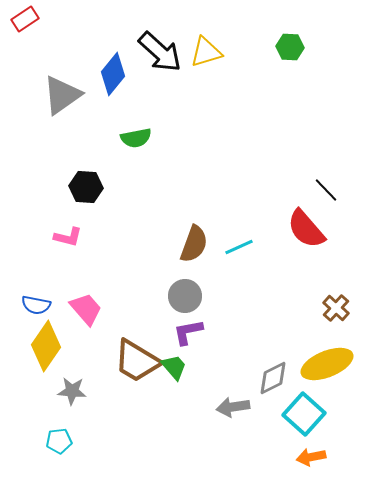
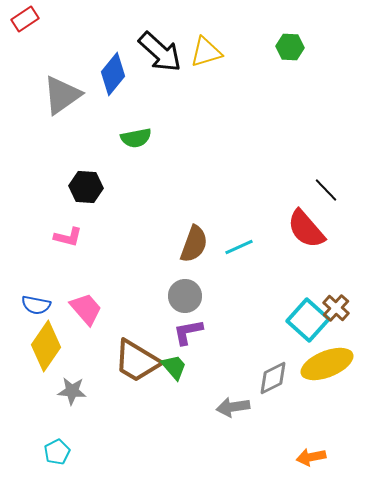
cyan square: moved 4 px right, 94 px up
cyan pentagon: moved 2 px left, 11 px down; rotated 20 degrees counterclockwise
